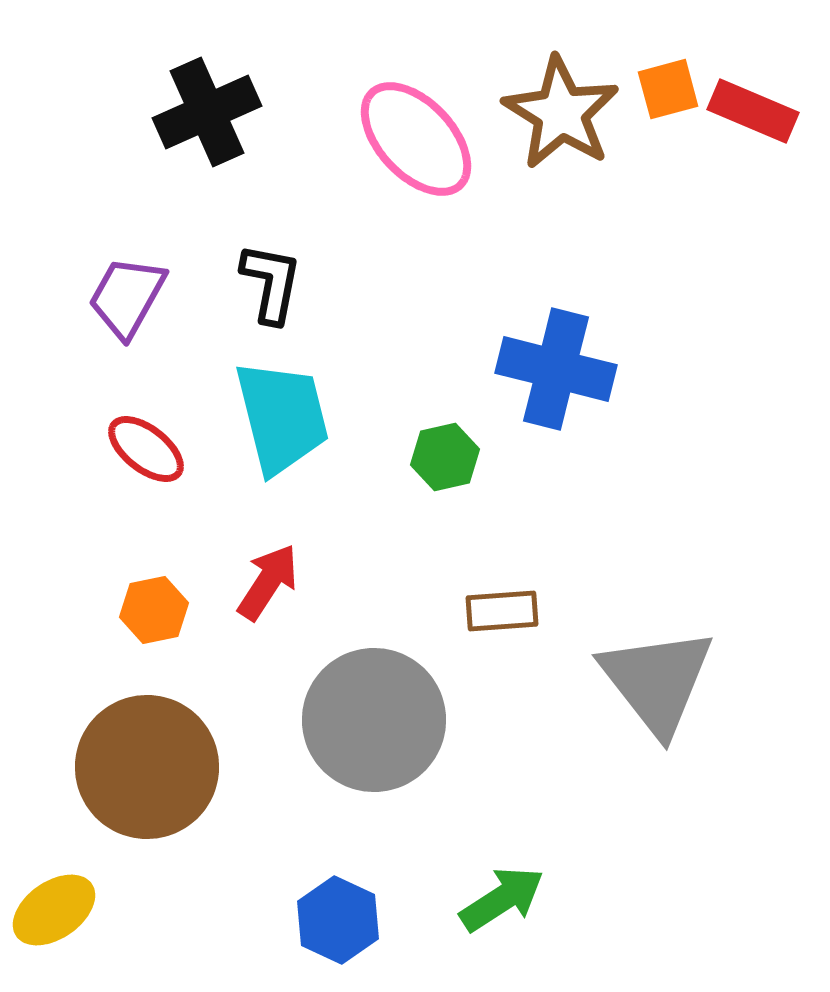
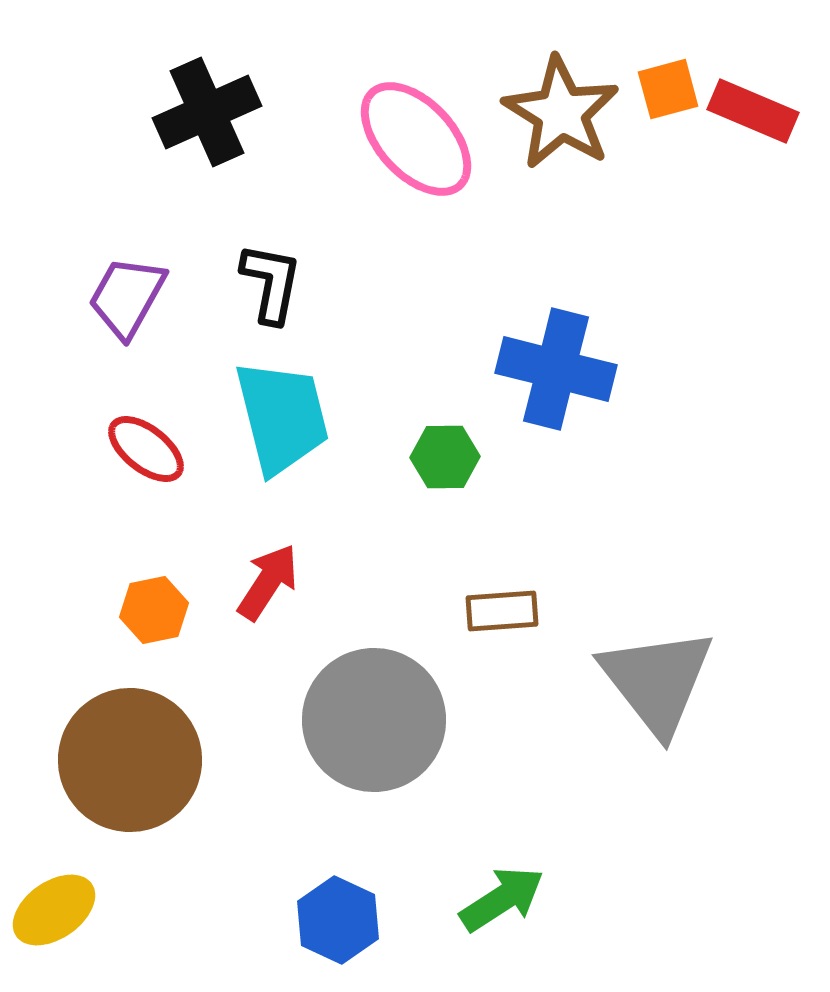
green hexagon: rotated 12 degrees clockwise
brown circle: moved 17 px left, 7 px up
